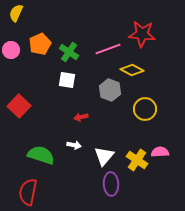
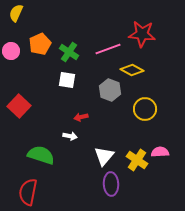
pink circle: moved 1 px down
white arrow: moved 4 px left, 9 px up
